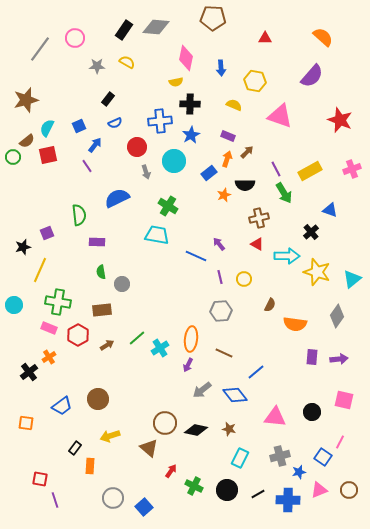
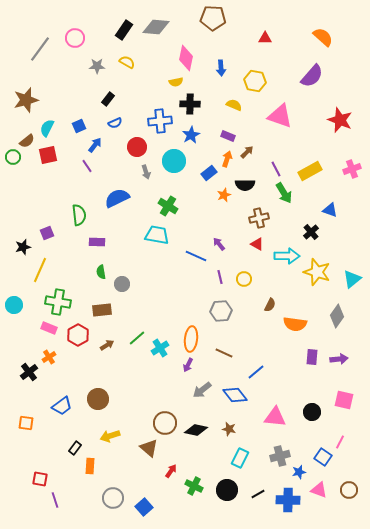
pink triangle at (319, 490): rotated 42 degrees clockwise
